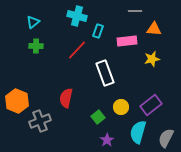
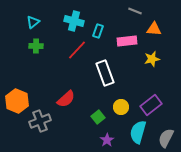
gray line: rotated 24 degrees clockwise
cyan cross: moved 3 px left, 5 px down
red semicircle: moved 1 px down; rotated 144 degrees counterclockwise
